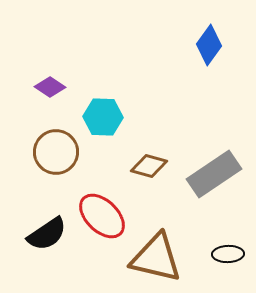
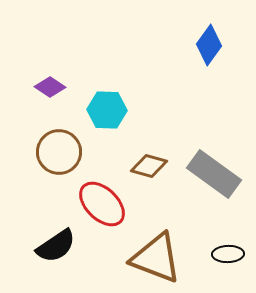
cyan hexagon: moved 4 px right, 7 px up
brown circle: moved 3 px right
gray rectangle: rotated 70 degrees clockwise
red ellipse: moved 12 px up
black semicircle: moved 9 px right, 12 px down
brown triangle: rotated 8 degrees clockwise
